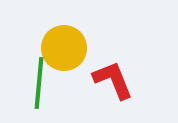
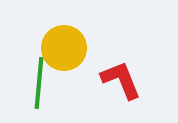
red L-shape: moved 8 px right
